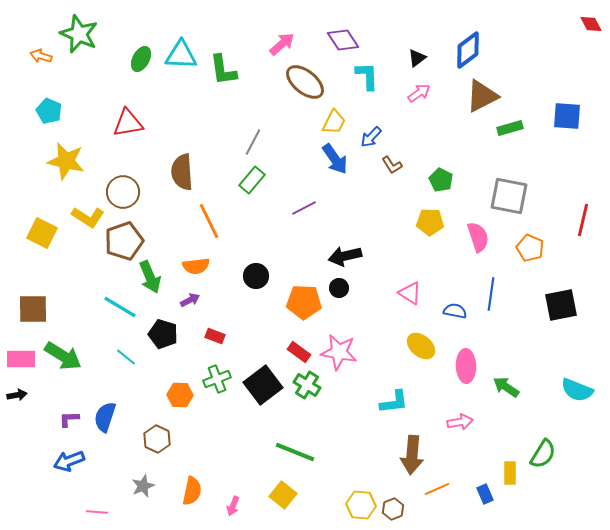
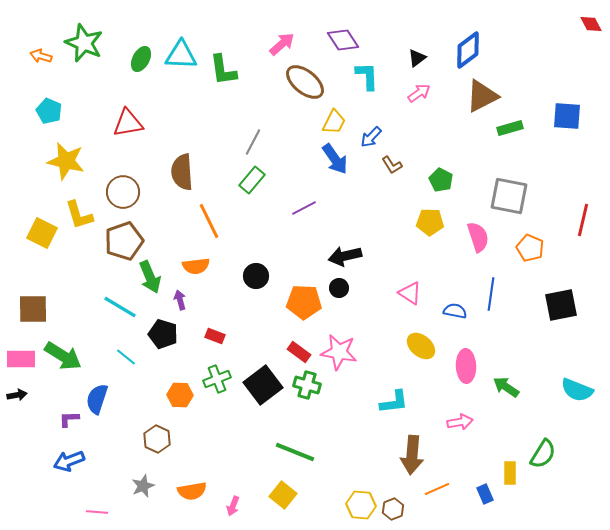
green star at (79, 34): moved 5 px right, 9 px down
yellow L-shape at (88, 217): moved 9 px left, 2 px up; rotated 40 degrees clockwise
purple arrow at (190, 300): moved 10 px left; rotated 78 degrees counterclockwise
green cross at (307, 385): rotated 16 degrees counterclockwise
blue semicircle at (105, 417): moved 8 px left, 18 px up
orange semicircle at (192, 491): rotated 68 degrees clockwise
